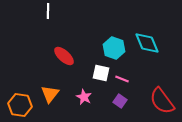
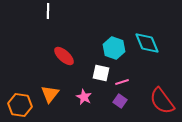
pink line: moved 3 px down; rotated 40 degrees counterclockwise
